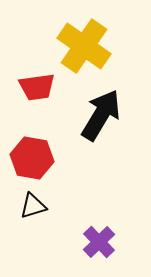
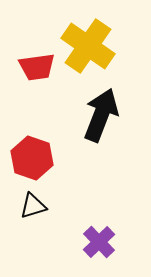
yellow cross: moved 4 px right
red trapezoid: moved 20 px up
black arrow: rotated 10 degrees counterclockwise
red hexagon: rotated 9 degrees clockwise
